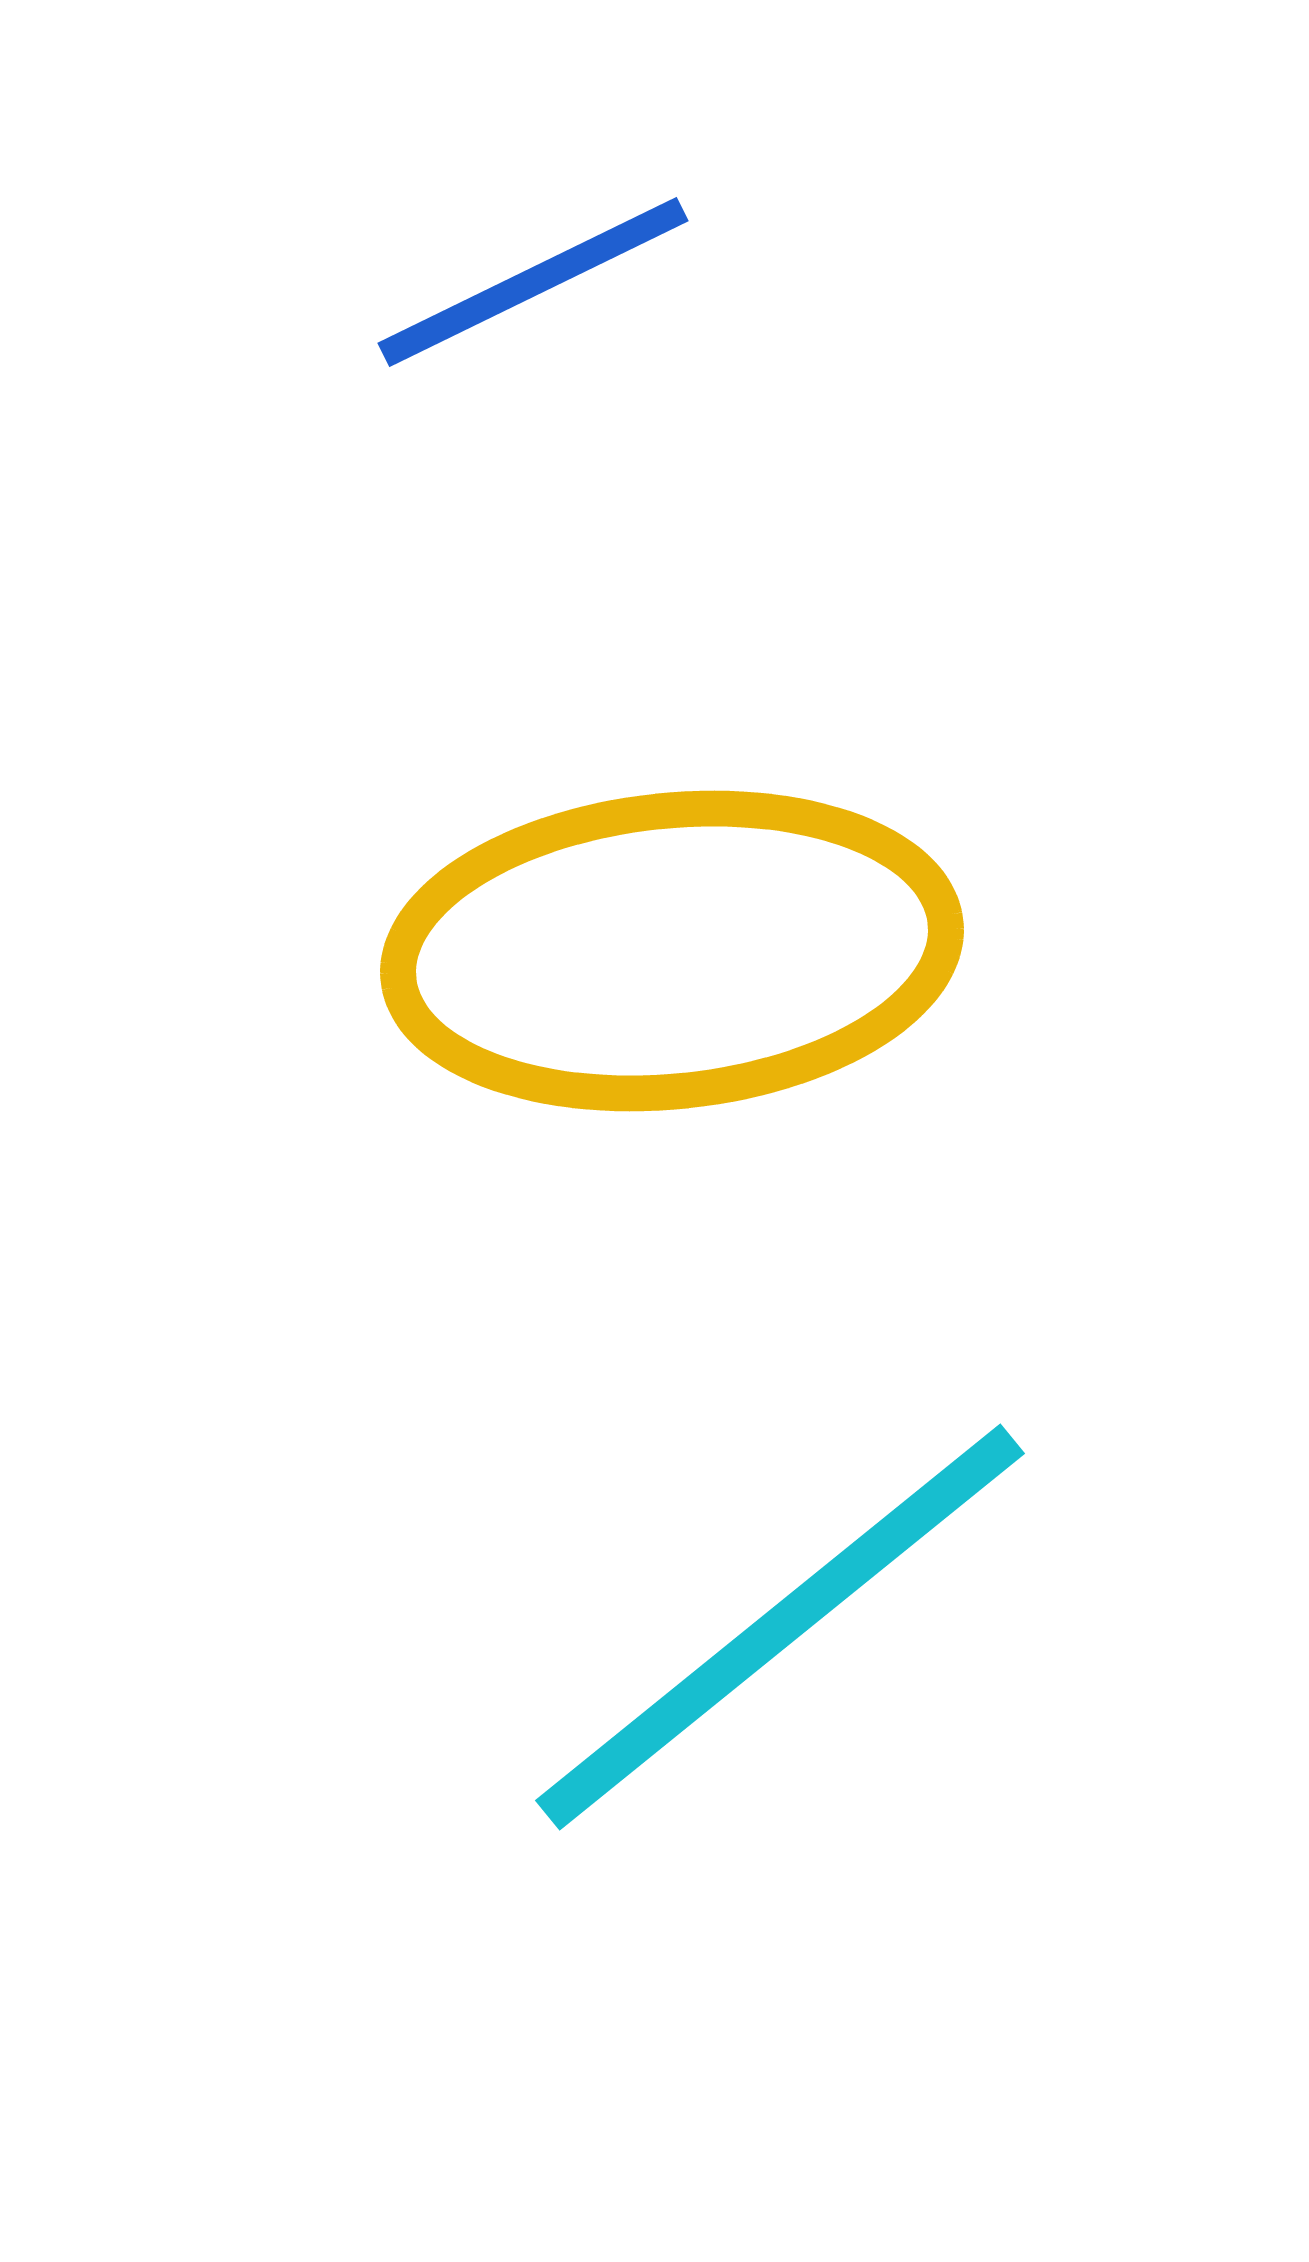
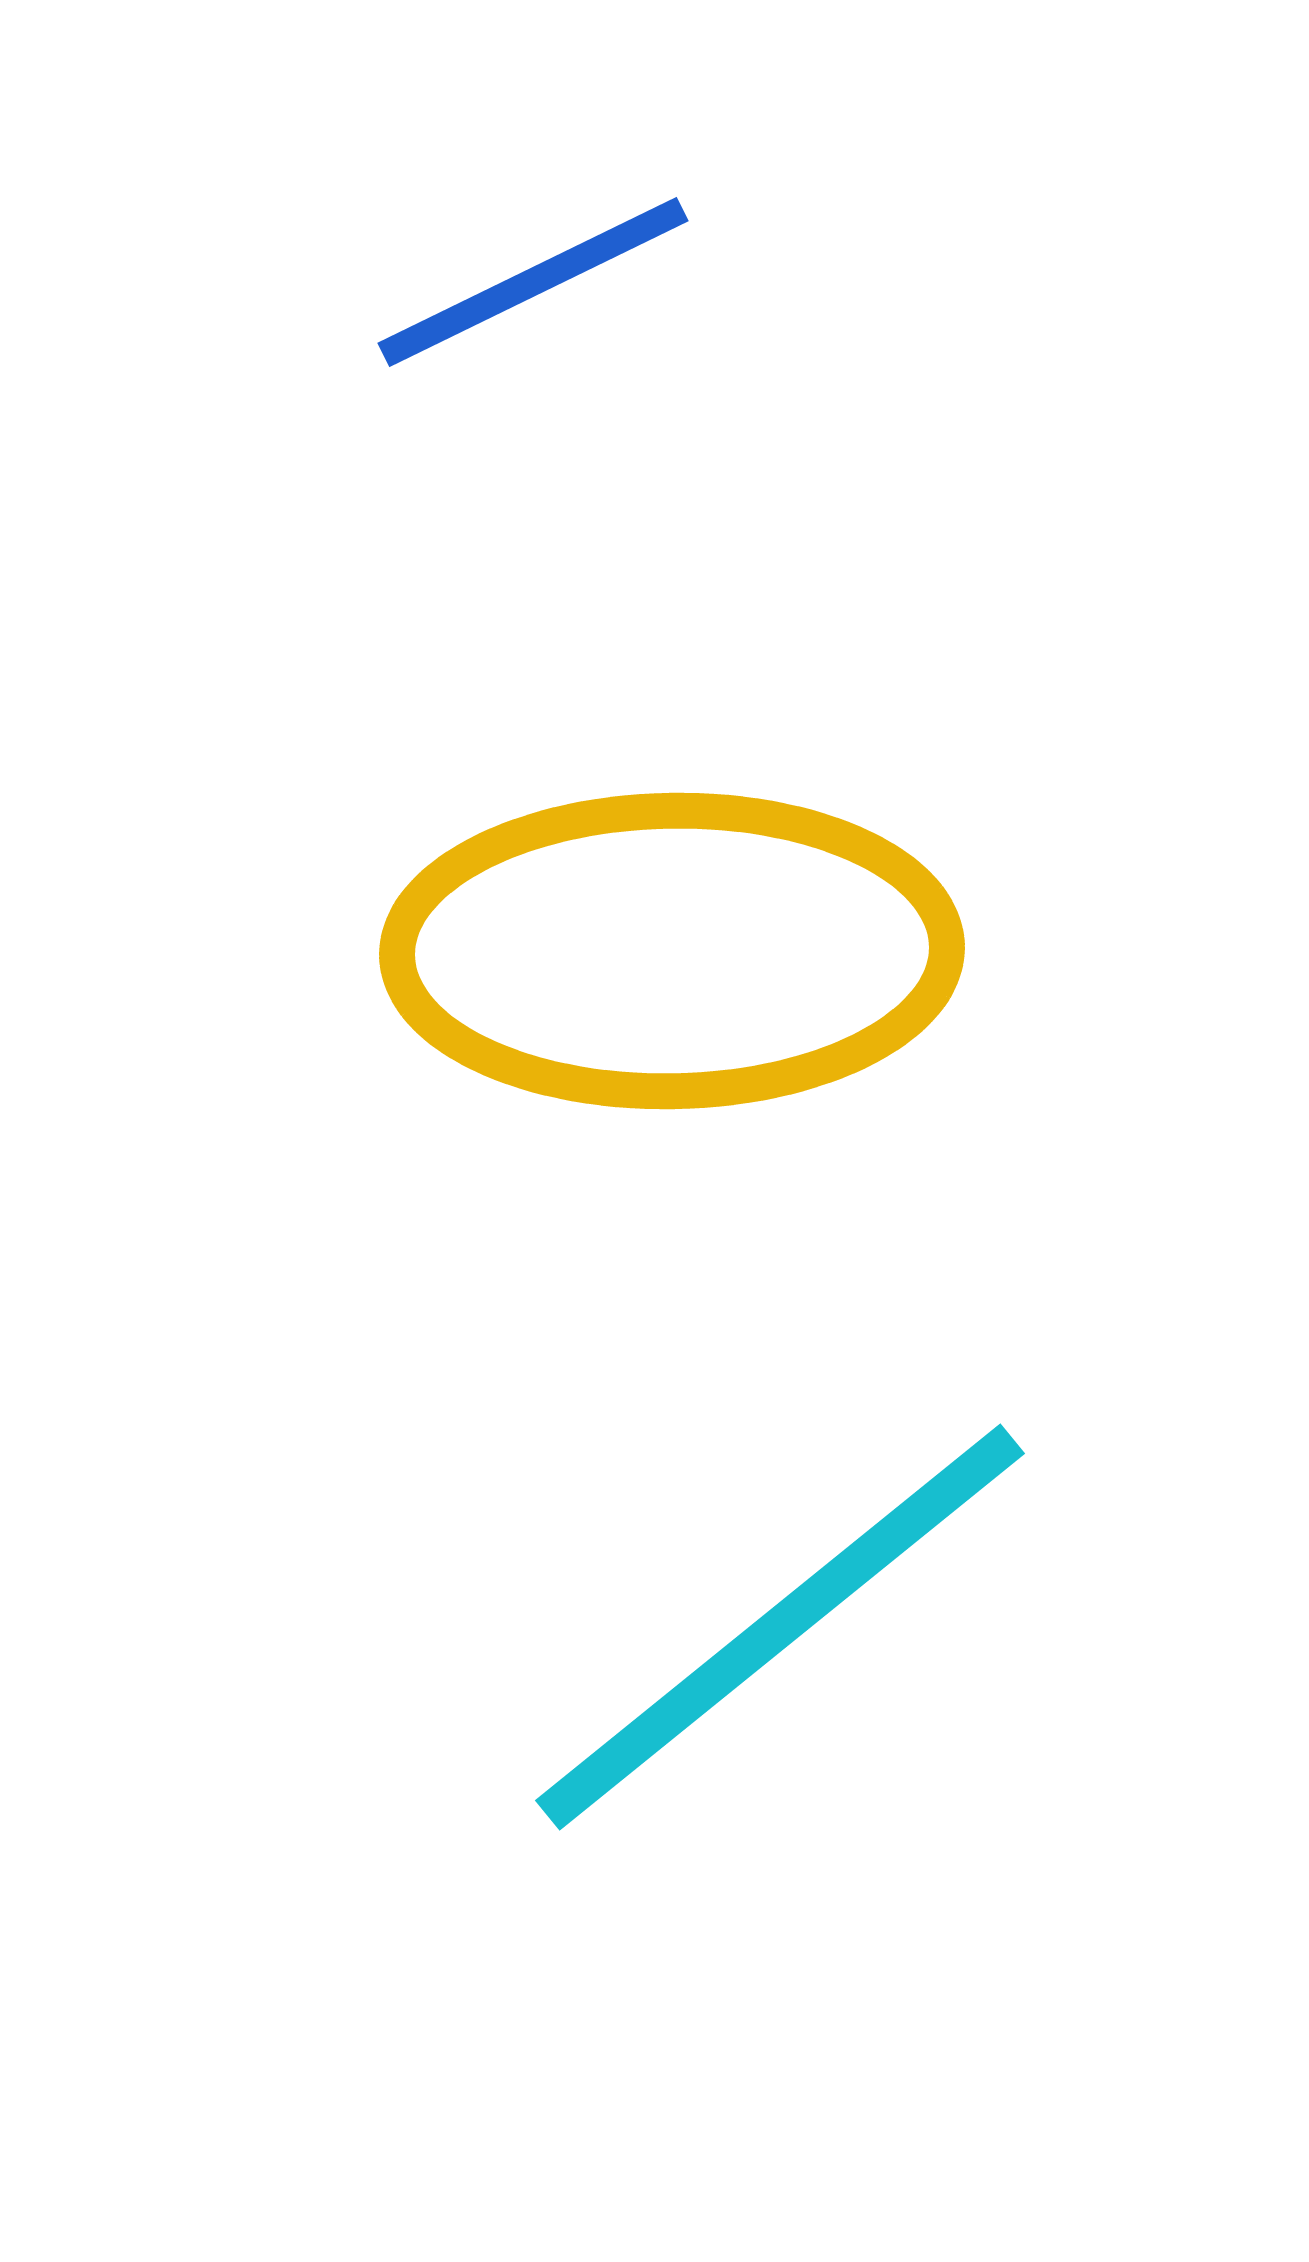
yellow ellipse: rotated 5 degrees clockwise
